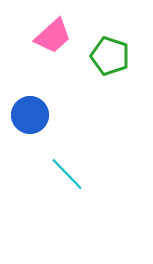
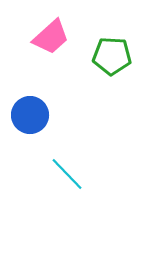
pink trapezoid: moved 2 px left, 1 px down
green pentagon: moved 2 px right; rotated 15 degrees counterclockwise
